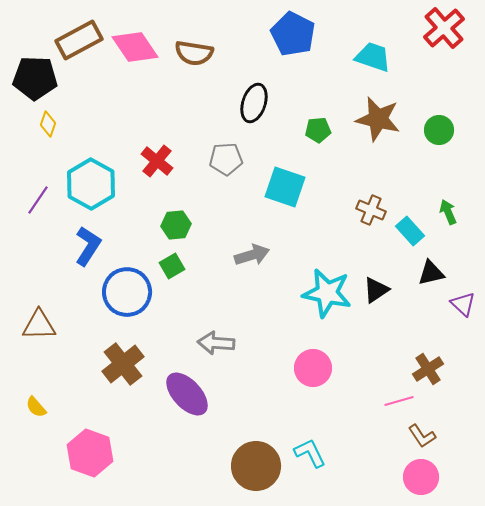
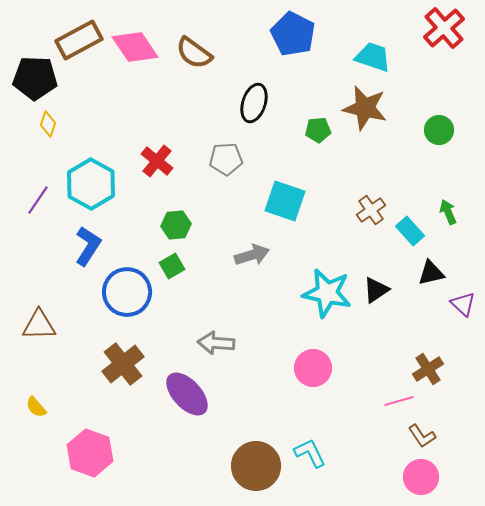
brown semicircle at (194, 53): rotated 27 degrees clockwise
brown star at (378, 119): moved 13 px left, 11 px up
cyan square at (285, 187): moved 14 px down
brown cross at (371, 210): rotated 32 degrees clockwise
